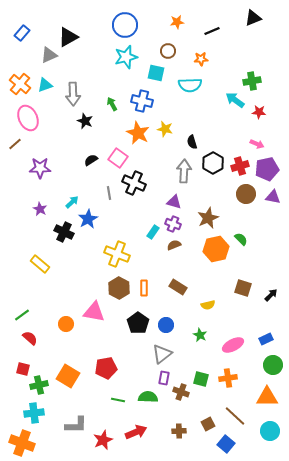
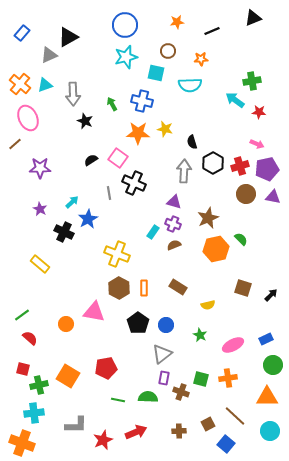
orange star at (138, 133): rotated 25 degrees counterclockwise
